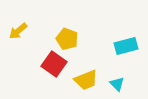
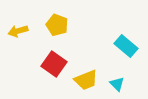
yellow arrow: rotated 24 degrees clockwise
yellow pentagon: moved 10 px left, 14 px up
cyan rectangle: rotated 55 degrees clockwise
